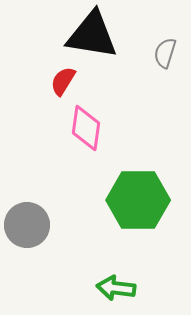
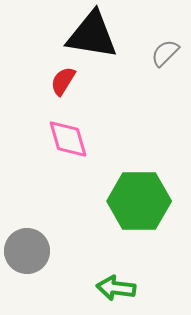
gray semicircle: rotated 28 degrees clockwise
pink diamond: moved 18 px left, 11 px down; rotated 24 degrees counterclockwise
green hexagon: moved 1 px right, 1 px down
gray circle: moved 26 px down
